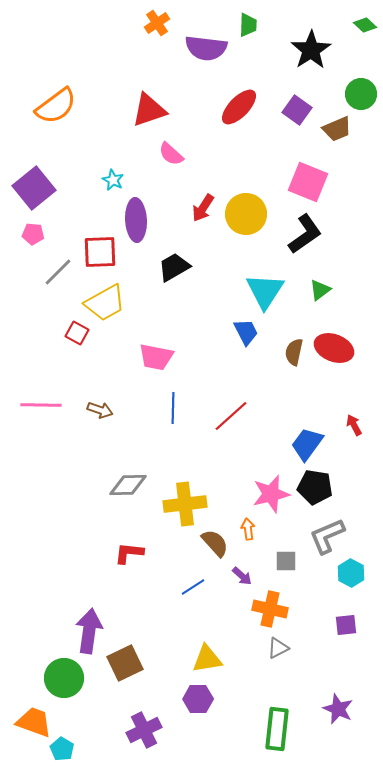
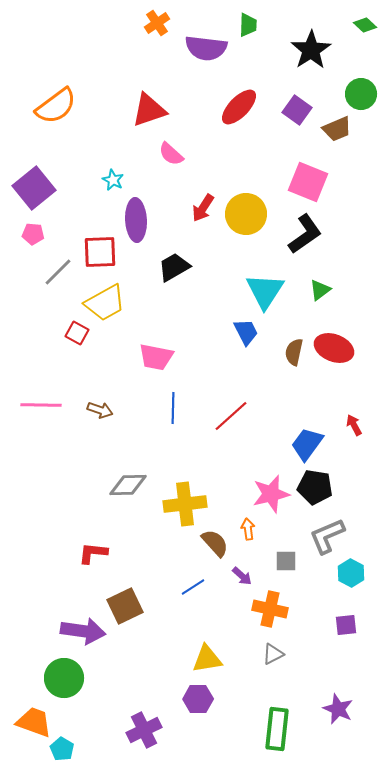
red L-shape at (129, 553): moved 36 px left
purple arrow at (89, 631): moved 6 px left; rotated 90 degrees clockwise
gray triangle at (278, 648): moved 5 px left, 6 px down
brown square at (125, 663): moved 57 px up
